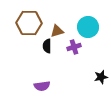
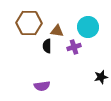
brown triangle: rotated 24 degrees clockwise
